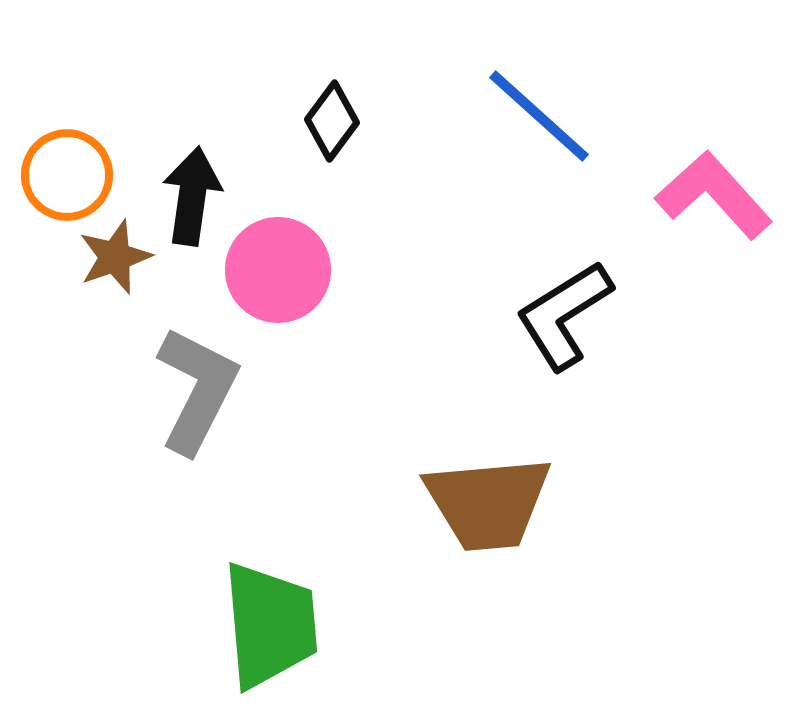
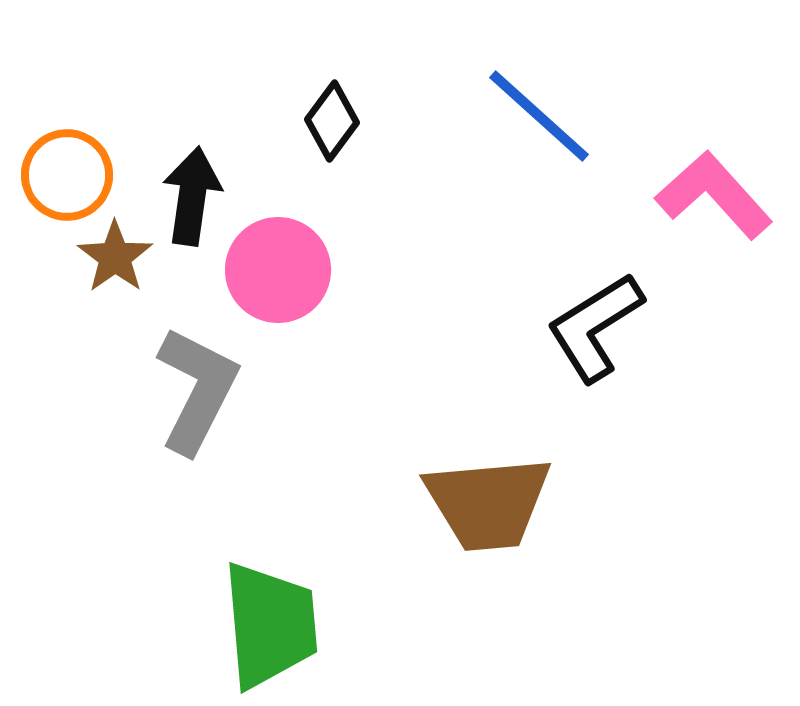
brown star: rotated 16 degrees counterclockwise
black L-shape: moved 31 px right, 12 px down
